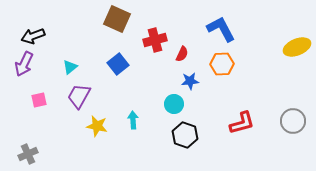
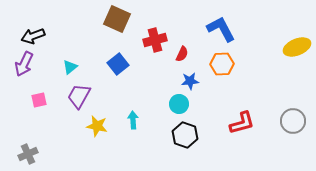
cyan circle: moved 5 px right
